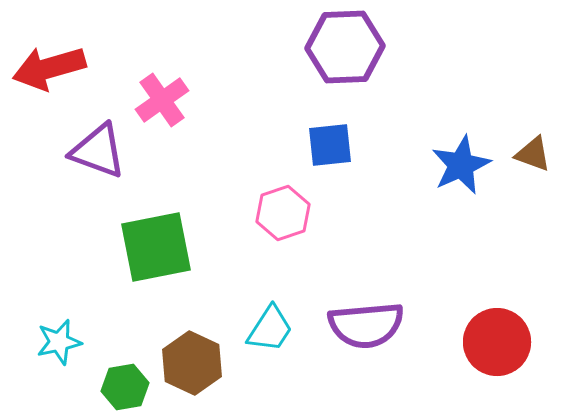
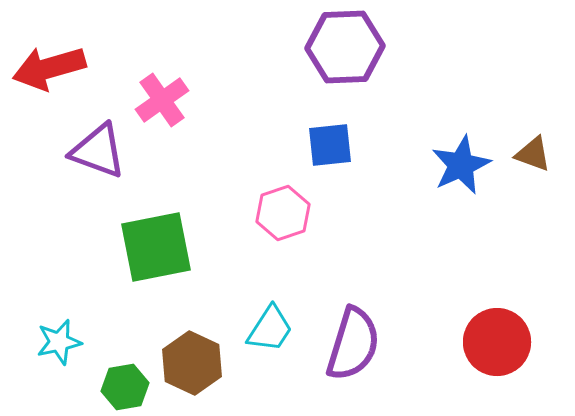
purple semicircle: moved 13 px left, 19 px down; rotated 68 degrees counterclockwise
